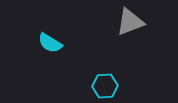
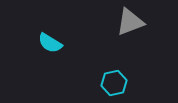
cyan hexagon: moved 9 px right, 3 px up; rotated 10 degrees counterclockwise
